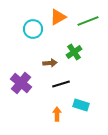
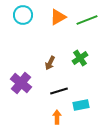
green line: moved 1 px left, 1 px up
cyan circle: moved 10 px left, 14 px up
green cross: moved 6 px right, 6 px down
brown arrow: rotated 120 degrees clockwise
black line: moved 2 px left, 7 px down
cyan rectangle: rotated 28 degrees counterclockwise
orange arrow: moved 3 px down
